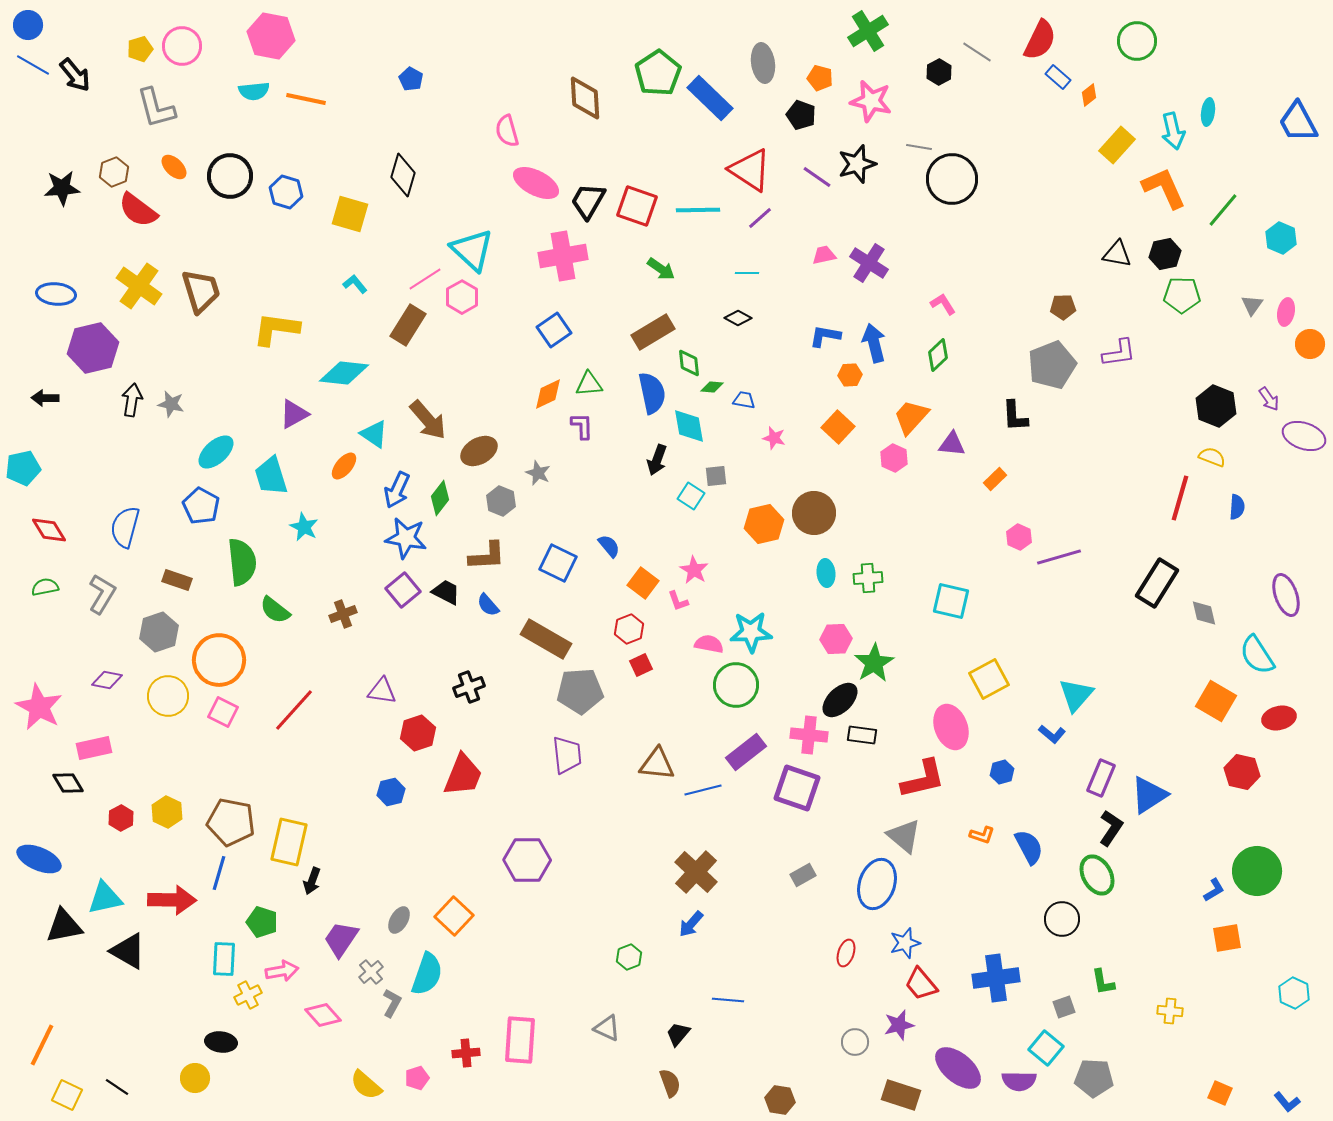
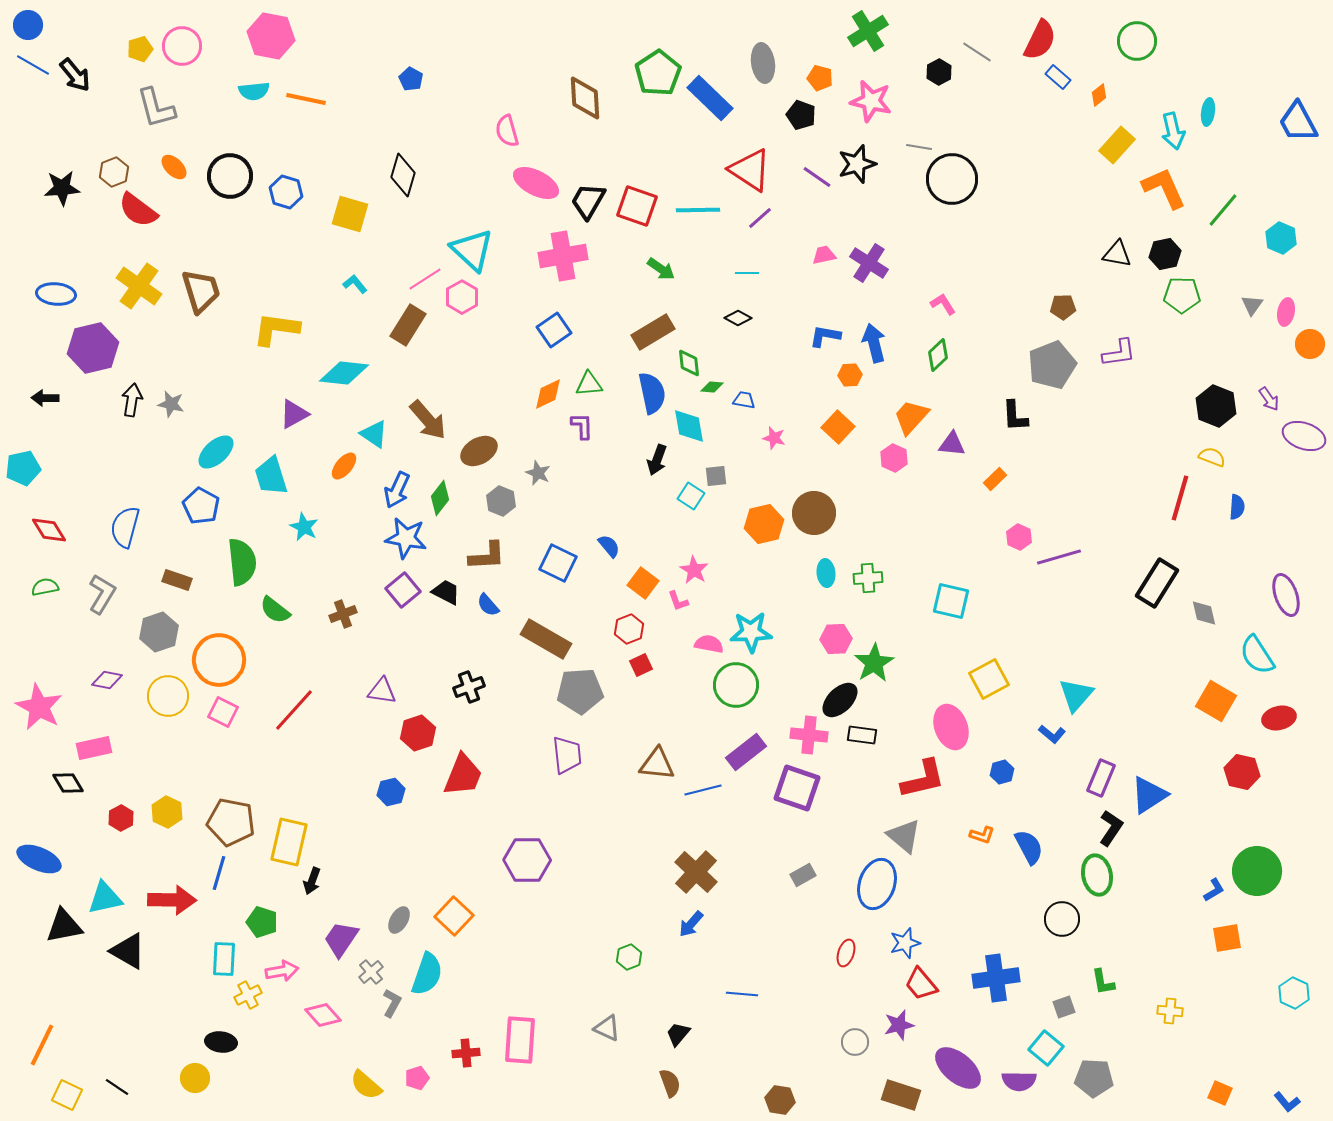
orange diamond at (1089, 95): moved 10 px right
green ellipse at (1097, 875): rotated 18 degrees clockwise
blue line at (728, 1000): moved 14 px right, 6 px up
